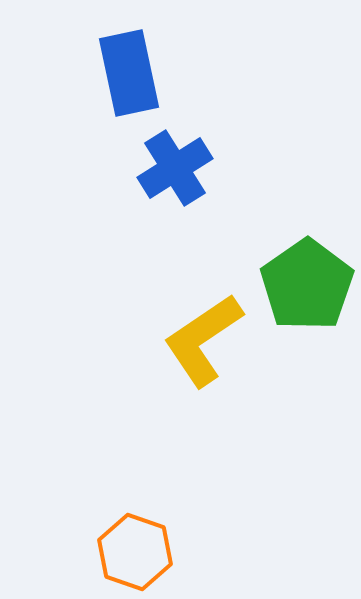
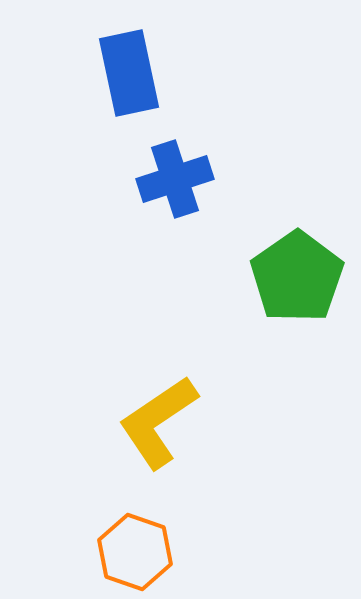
blue cross: moved 11 px down; rotated 14 degrees clockwise
green pentagon: moved 10 px left, 8 px up
yellow L-shape: moved 45 px left, 82 px down
